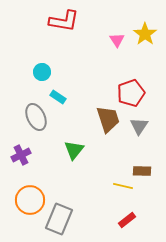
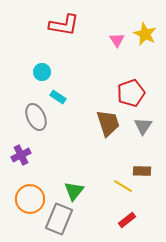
red L-shape: moved 4 px down
yellow star: rotated 10 degrees counterclockwise
brown trapezoid: moved 4 px down
gray triangle: moved 4 px right
green triangle: moved 41 px down
yellow line: rotated 18 degrees clockwise
orange circle: moved 1 px up
